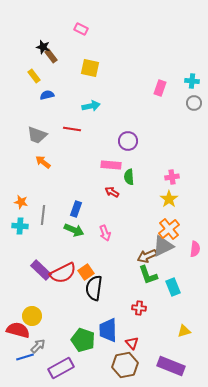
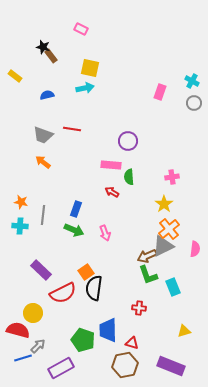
yellow rectangle at (34, 76): moved 19 px left; rotated 16 degrees counterclockwise
cyan cross at (192, 81): rotated 24 degrees clockwise
pink rectangle at (160, 88): moved 4 px down
cyan arrow at (91, 106): moved 6 px left, 18 px up
gray trapezoid at (37, 135): moved 6 px right
yellow star at (169, 199): moved 5 px left, 5 px down
red semicircle at (63, 273): moved 20 px down
yellow circle at (32, 316): moved 1 px right, 3 px up
red triangle at (132, 343): rotated 32 degrees counterclockwise
blue line at (25, 357): moved 2 px left, 1 px down
